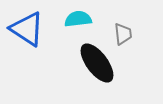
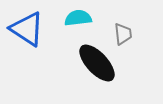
cyan semicircle: moved 1 px up
black ellipse: rotated 6 degrees counterclockwise
